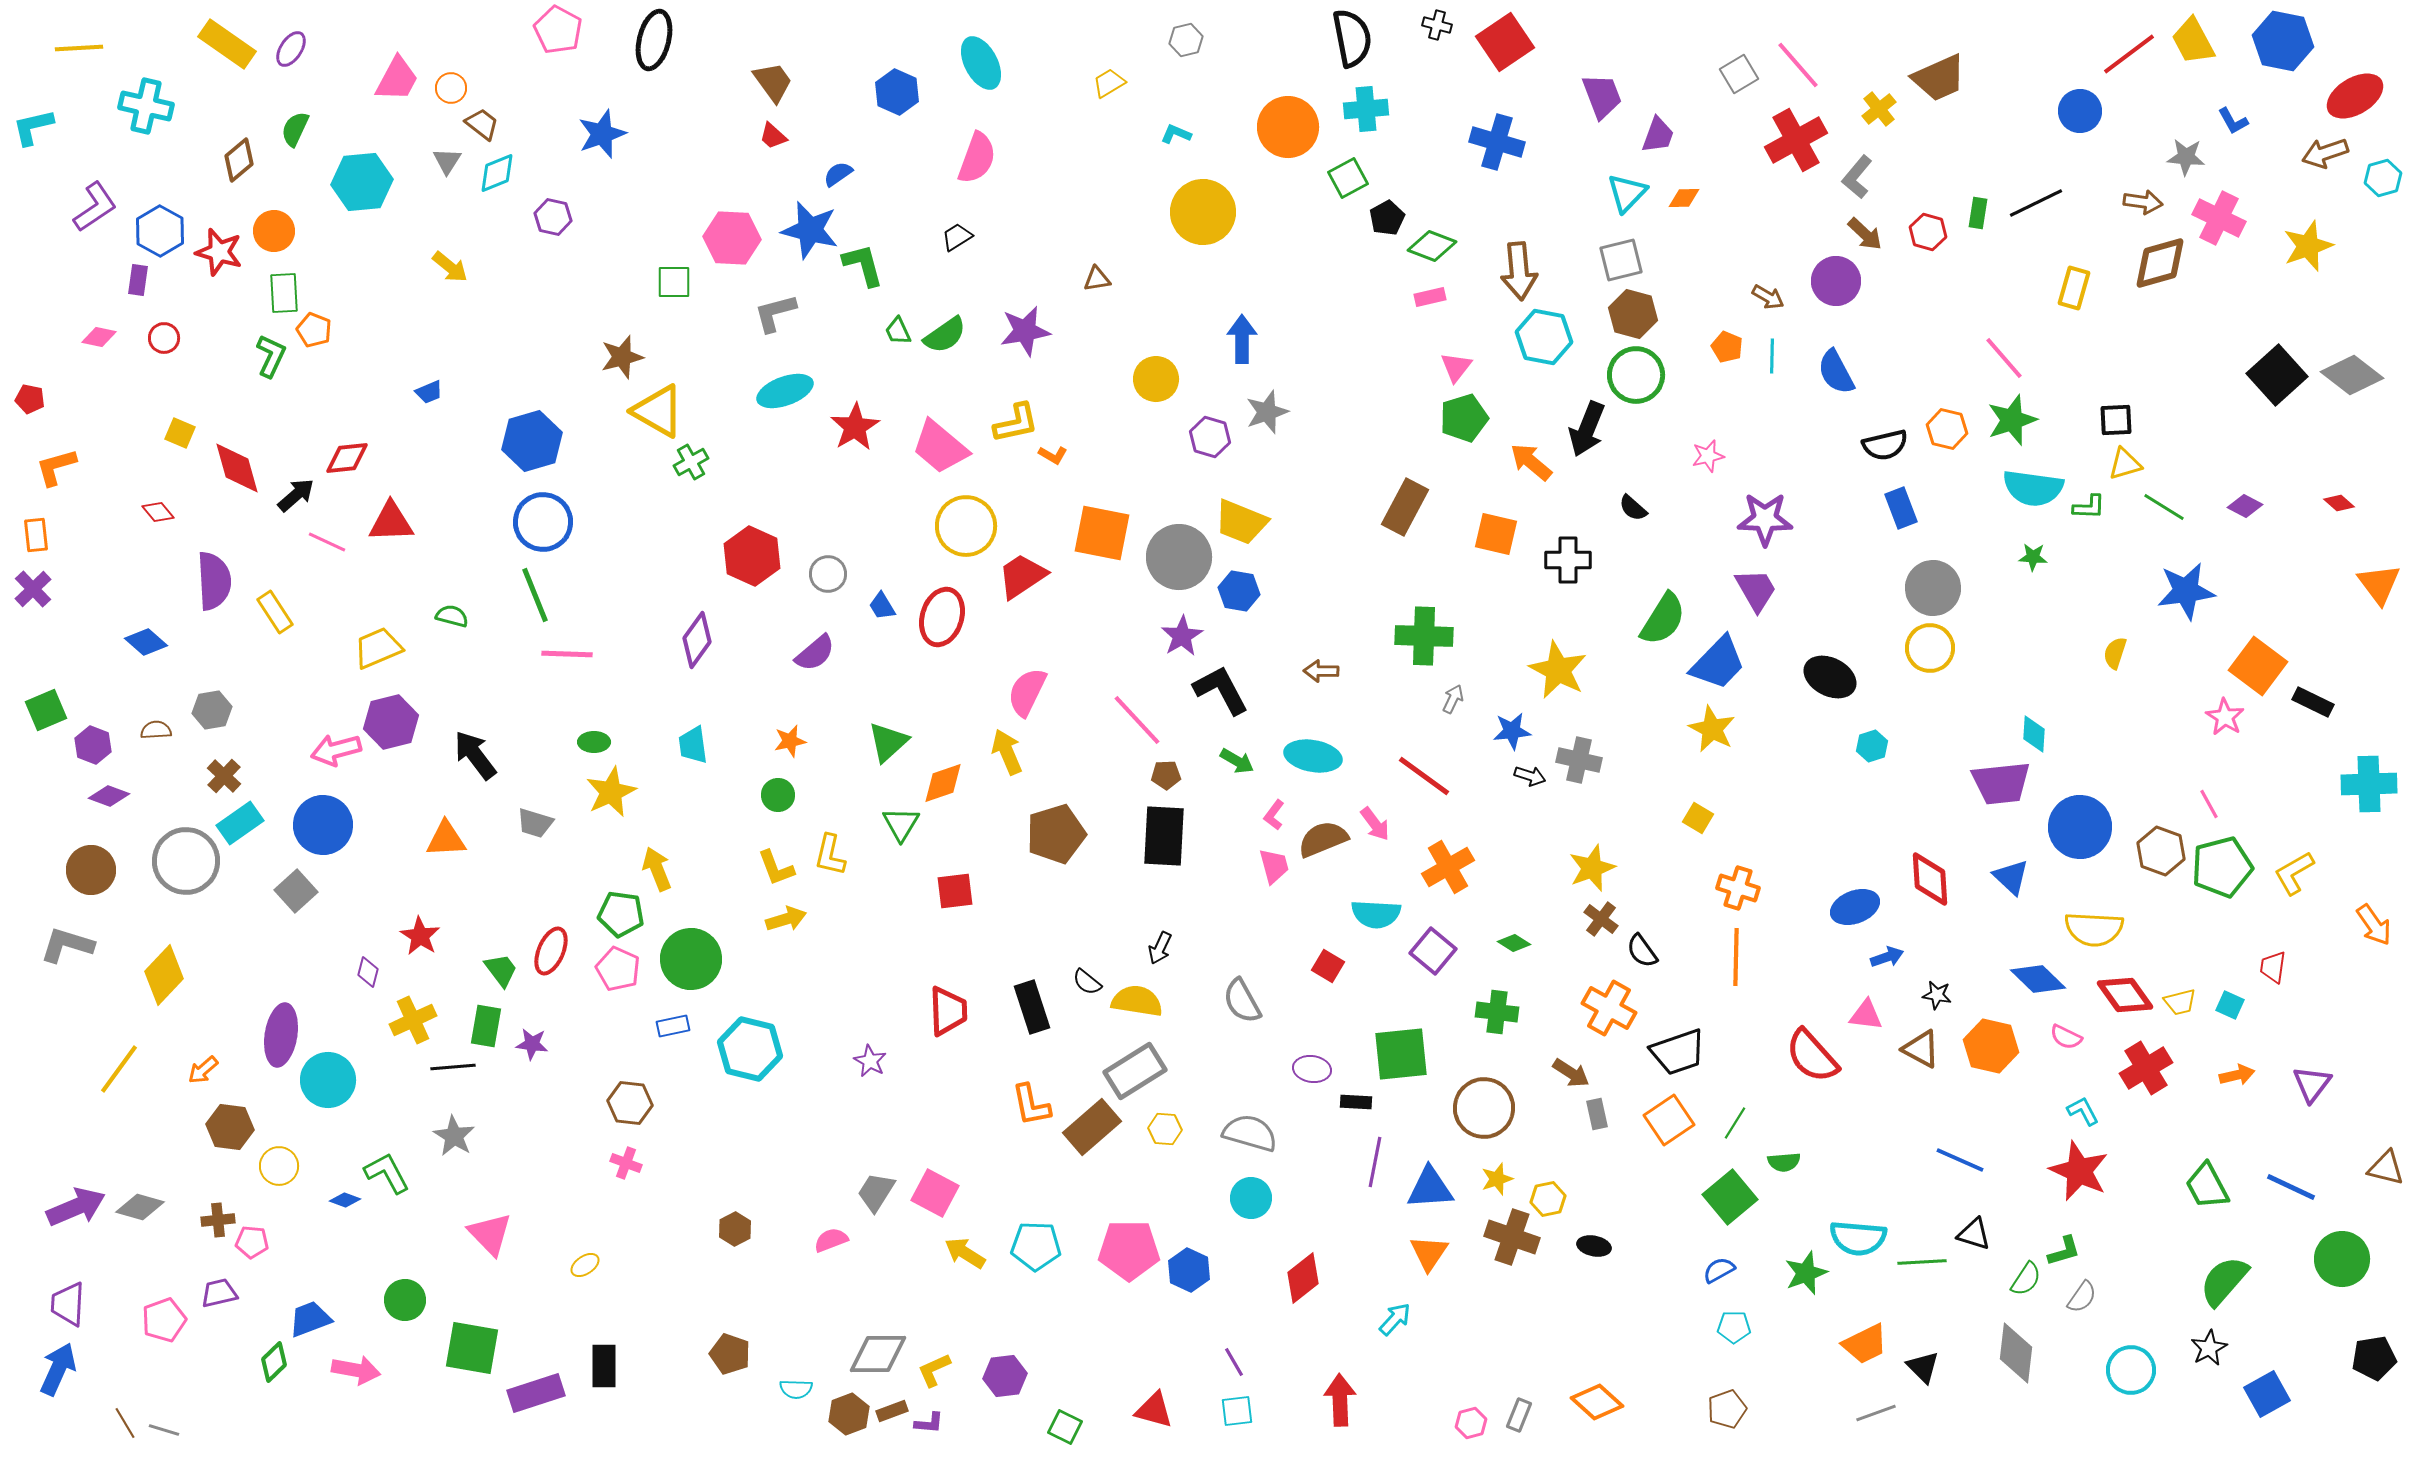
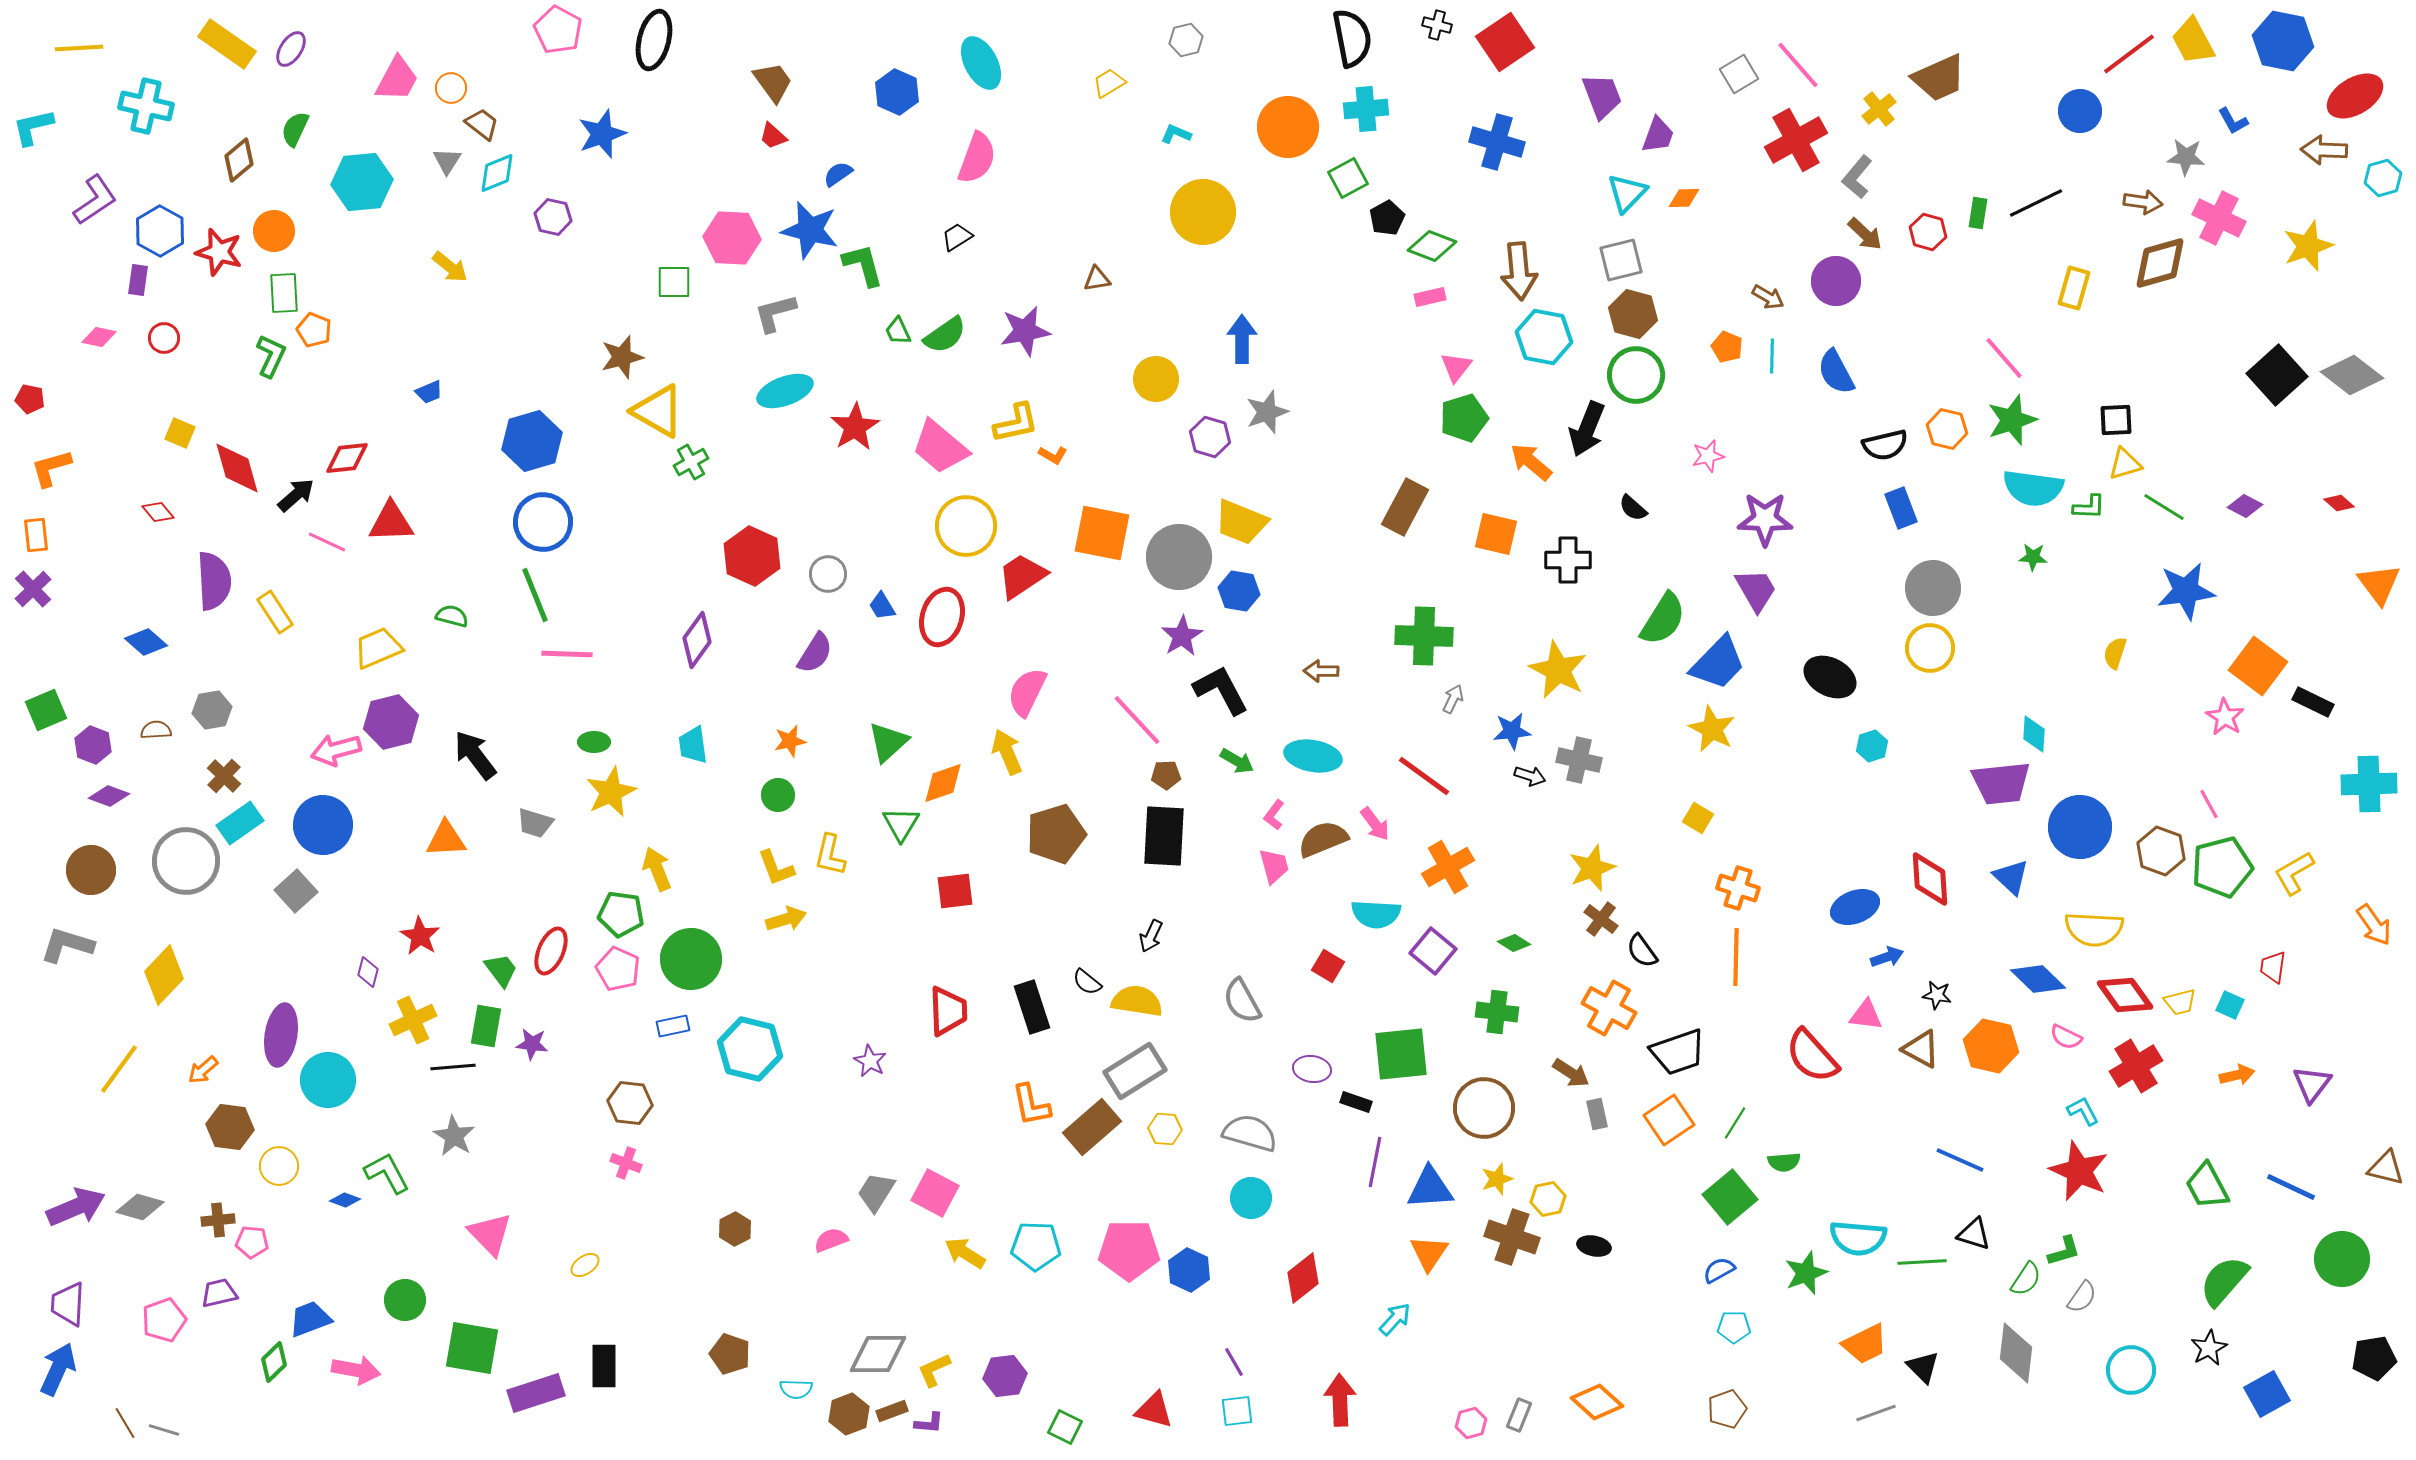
brown arrow at (2325, 153): moved 1 px left, 3 px up; rotated 21 degrees clockwise
purple L-shape at (95, 207): moved 7 px up
orange L-shape at (56, 467): moved 5 px left, 1 px down
purple semicircle at (815, 653): rotated 18 degrees counterclockwise
black arrow at (1160, 948): moved 9 px left, 12 px up
red cross at (2146, 1068): moved 10 px left, 2 px up
black rectangle at (1356, 1102): rotated 16 degrees clockwise
